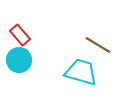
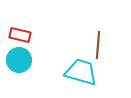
red rectangle: rotated 35 degrees counterclockwise
brown line: rotated 64 degrees clockwise
